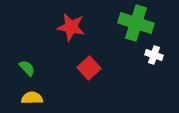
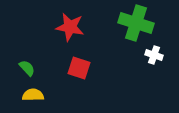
red star: moved 1 px left
red square: moved 10 px left; rotated 30 degrees counterclockwise
yellow semicircle: moved 1 px right, 3 px up
